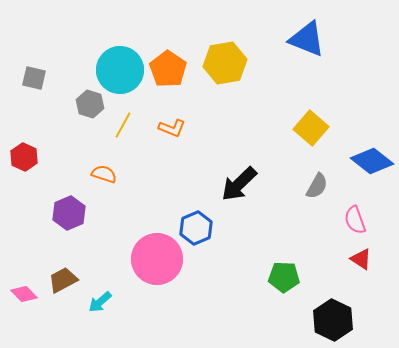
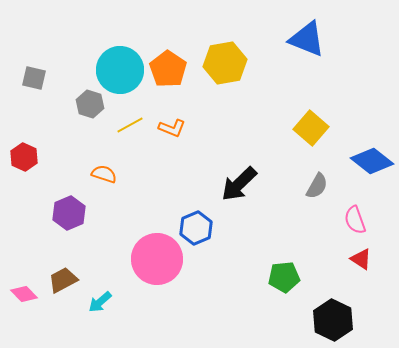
yellow line: moved 7 px right; rotated 32 degrees clockwise
green pentagon: rotated 8 degrees counterclockwise
